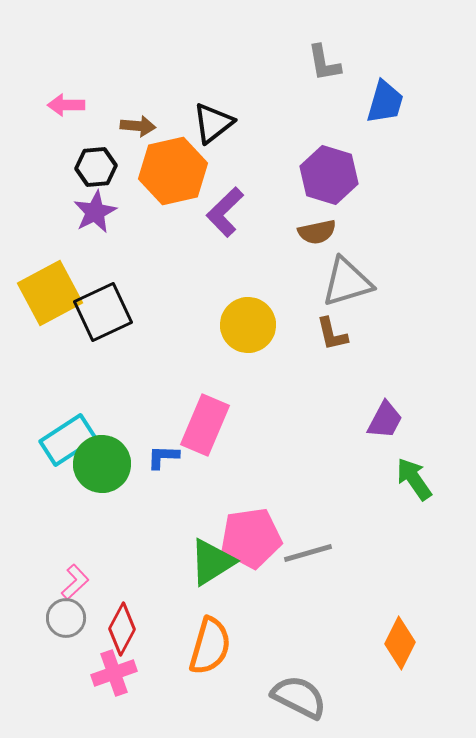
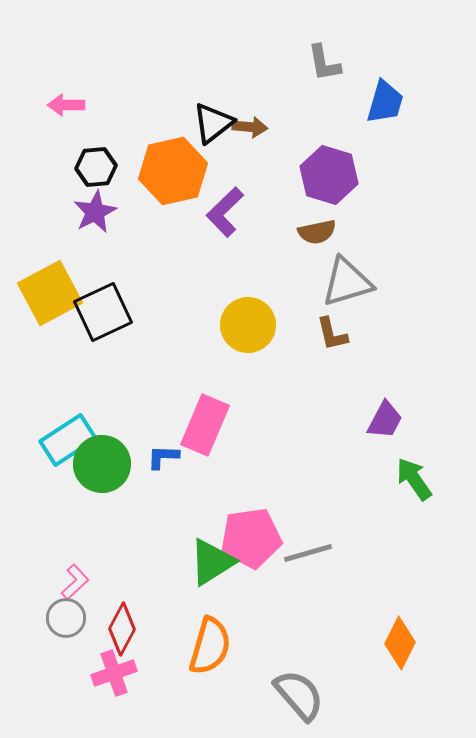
brown arrow: moved 112 px right, 1 px down
gray semicircle: moved 2 px up; rotated 22 degrees clockwise
